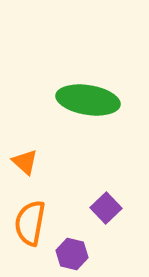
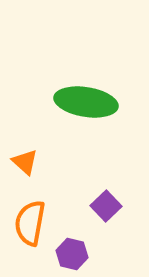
green ellipse: moved 2 px left, 2 px down
purple square: moved 2 px up
